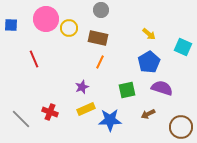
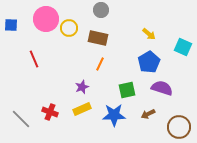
orange line: moved 2 px down
yellow rectangle: moved 4 px left
blue star: moved 4 px right, 5 px up
brown circle: moved 2 px left
